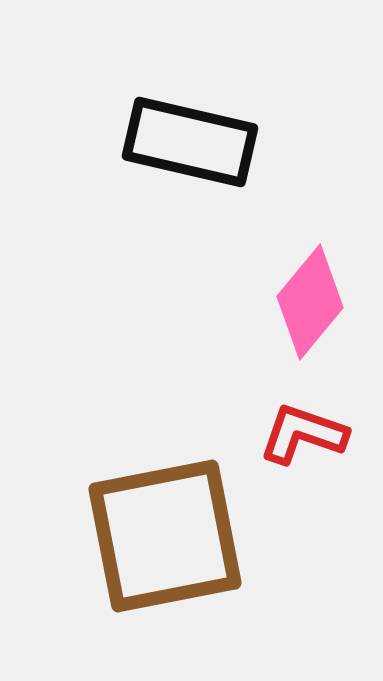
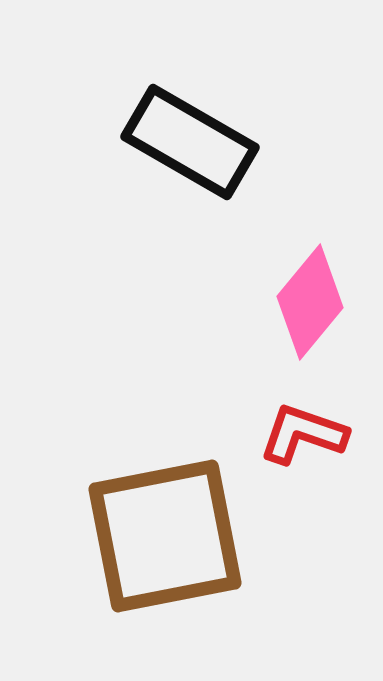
black rectangle: rotated 17 degrees clockwise
